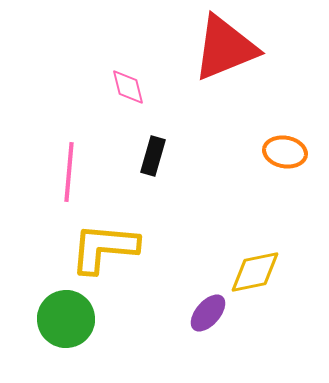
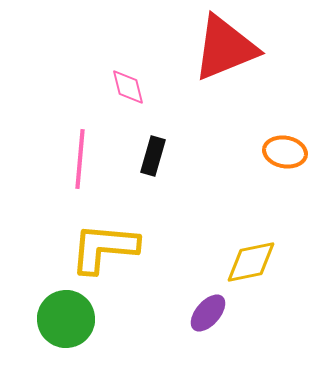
pink line: moved 11 px right, 13 px up
yellow diamond: moved 4 px left, 10 px up
